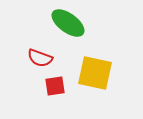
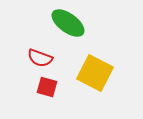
yellow square: rotated 15 degrees clockwise
red square: moved 8 px left, 1 px down; rotated 25 degrees clockwise
